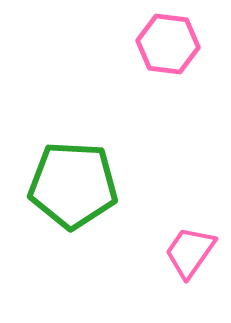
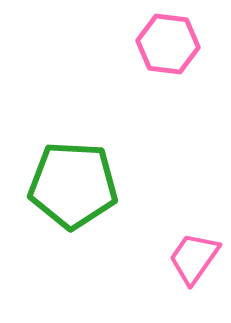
pink trapezoid: moved 4 px right, 6 px down
